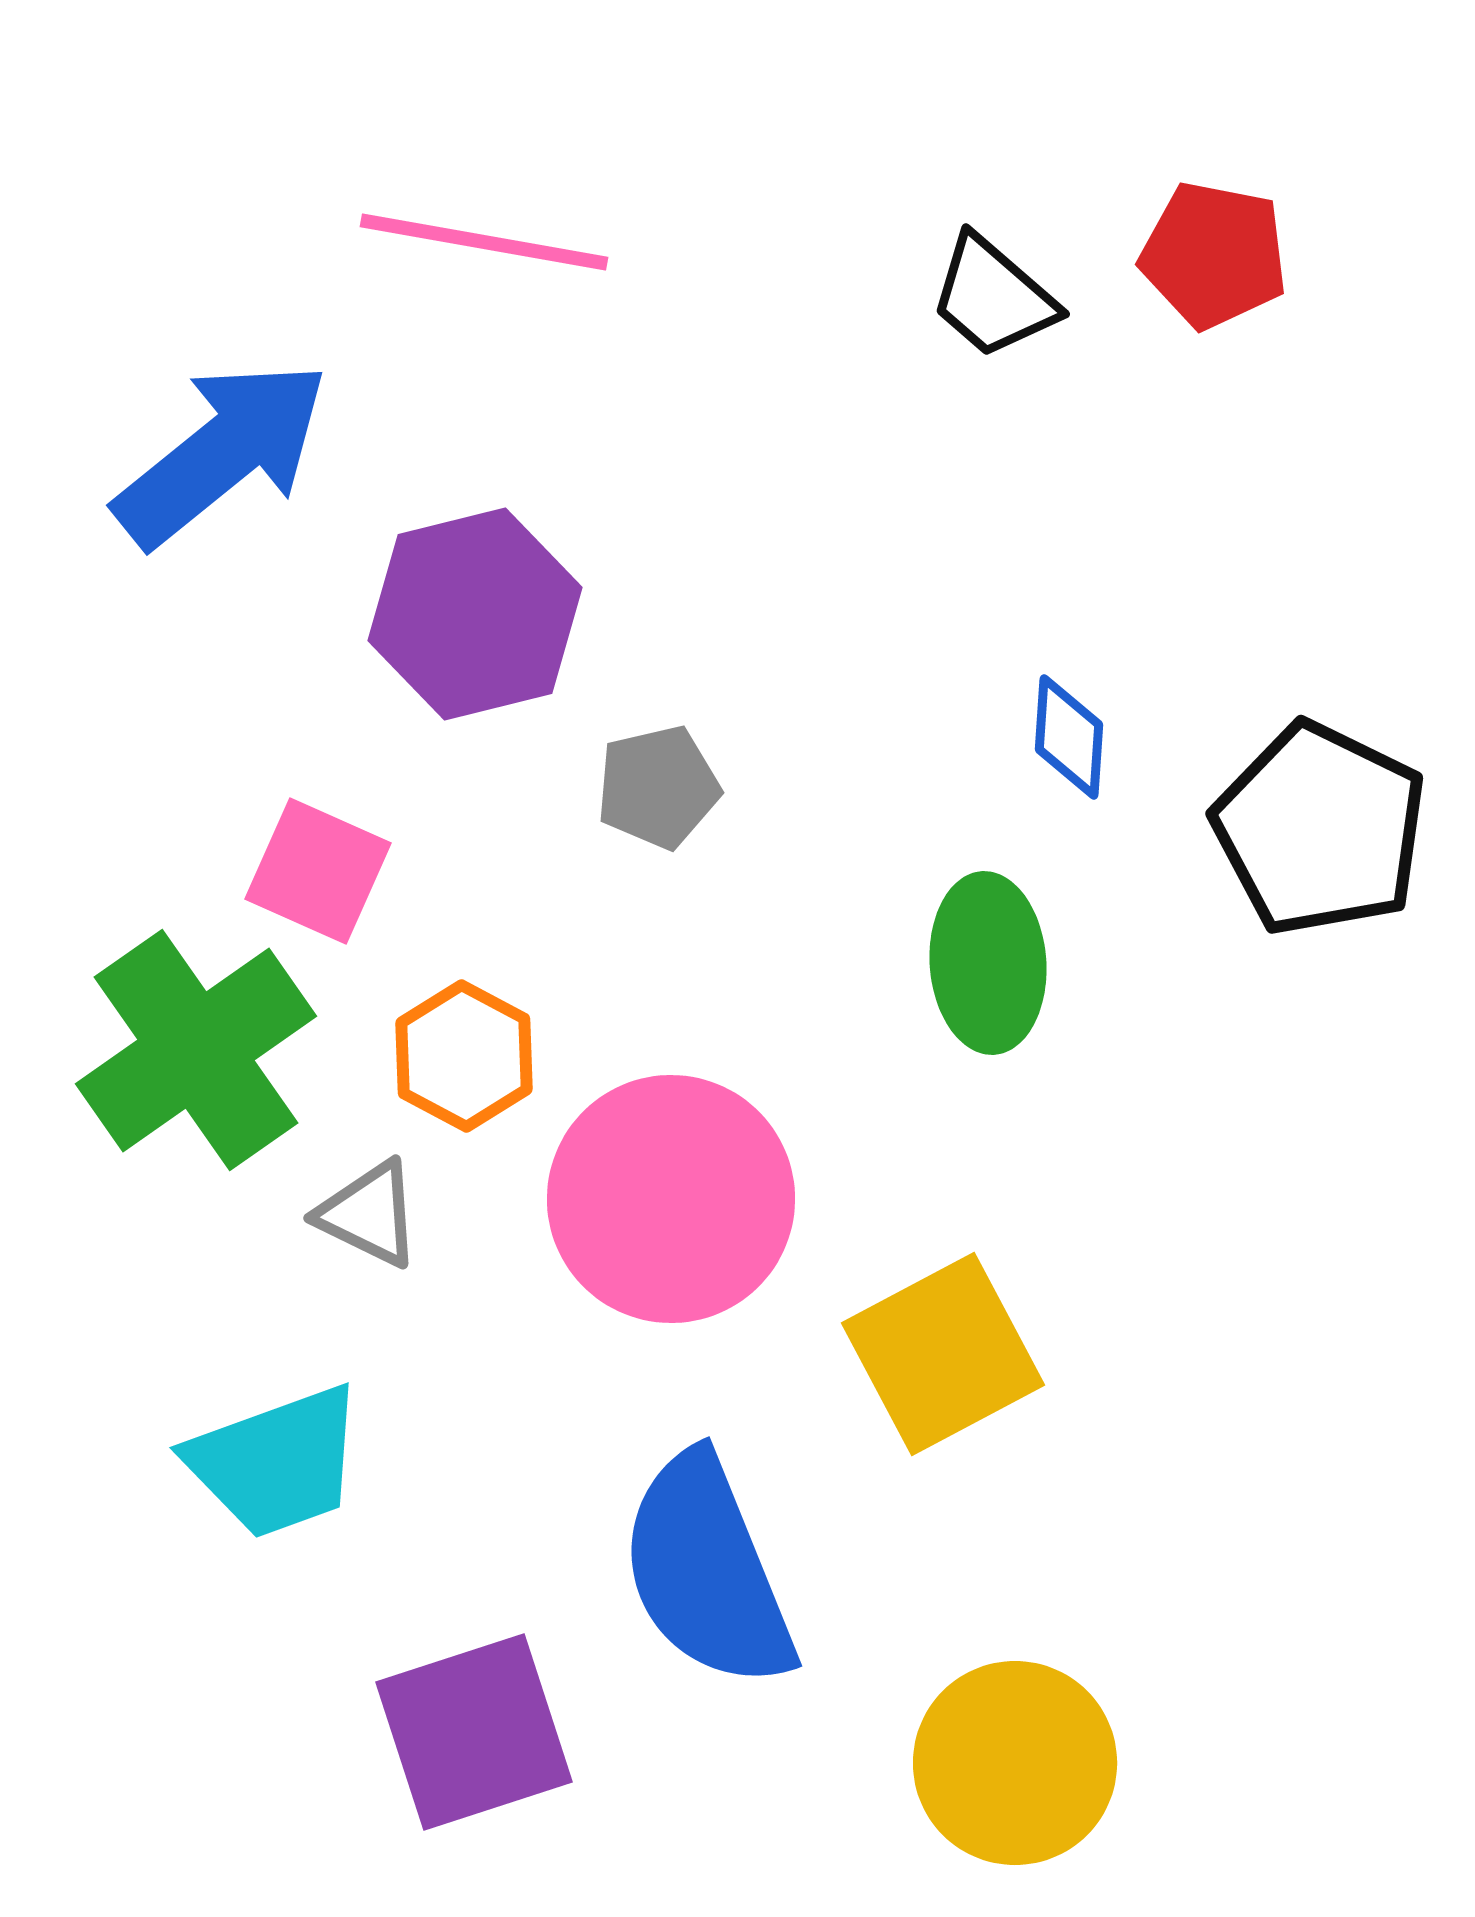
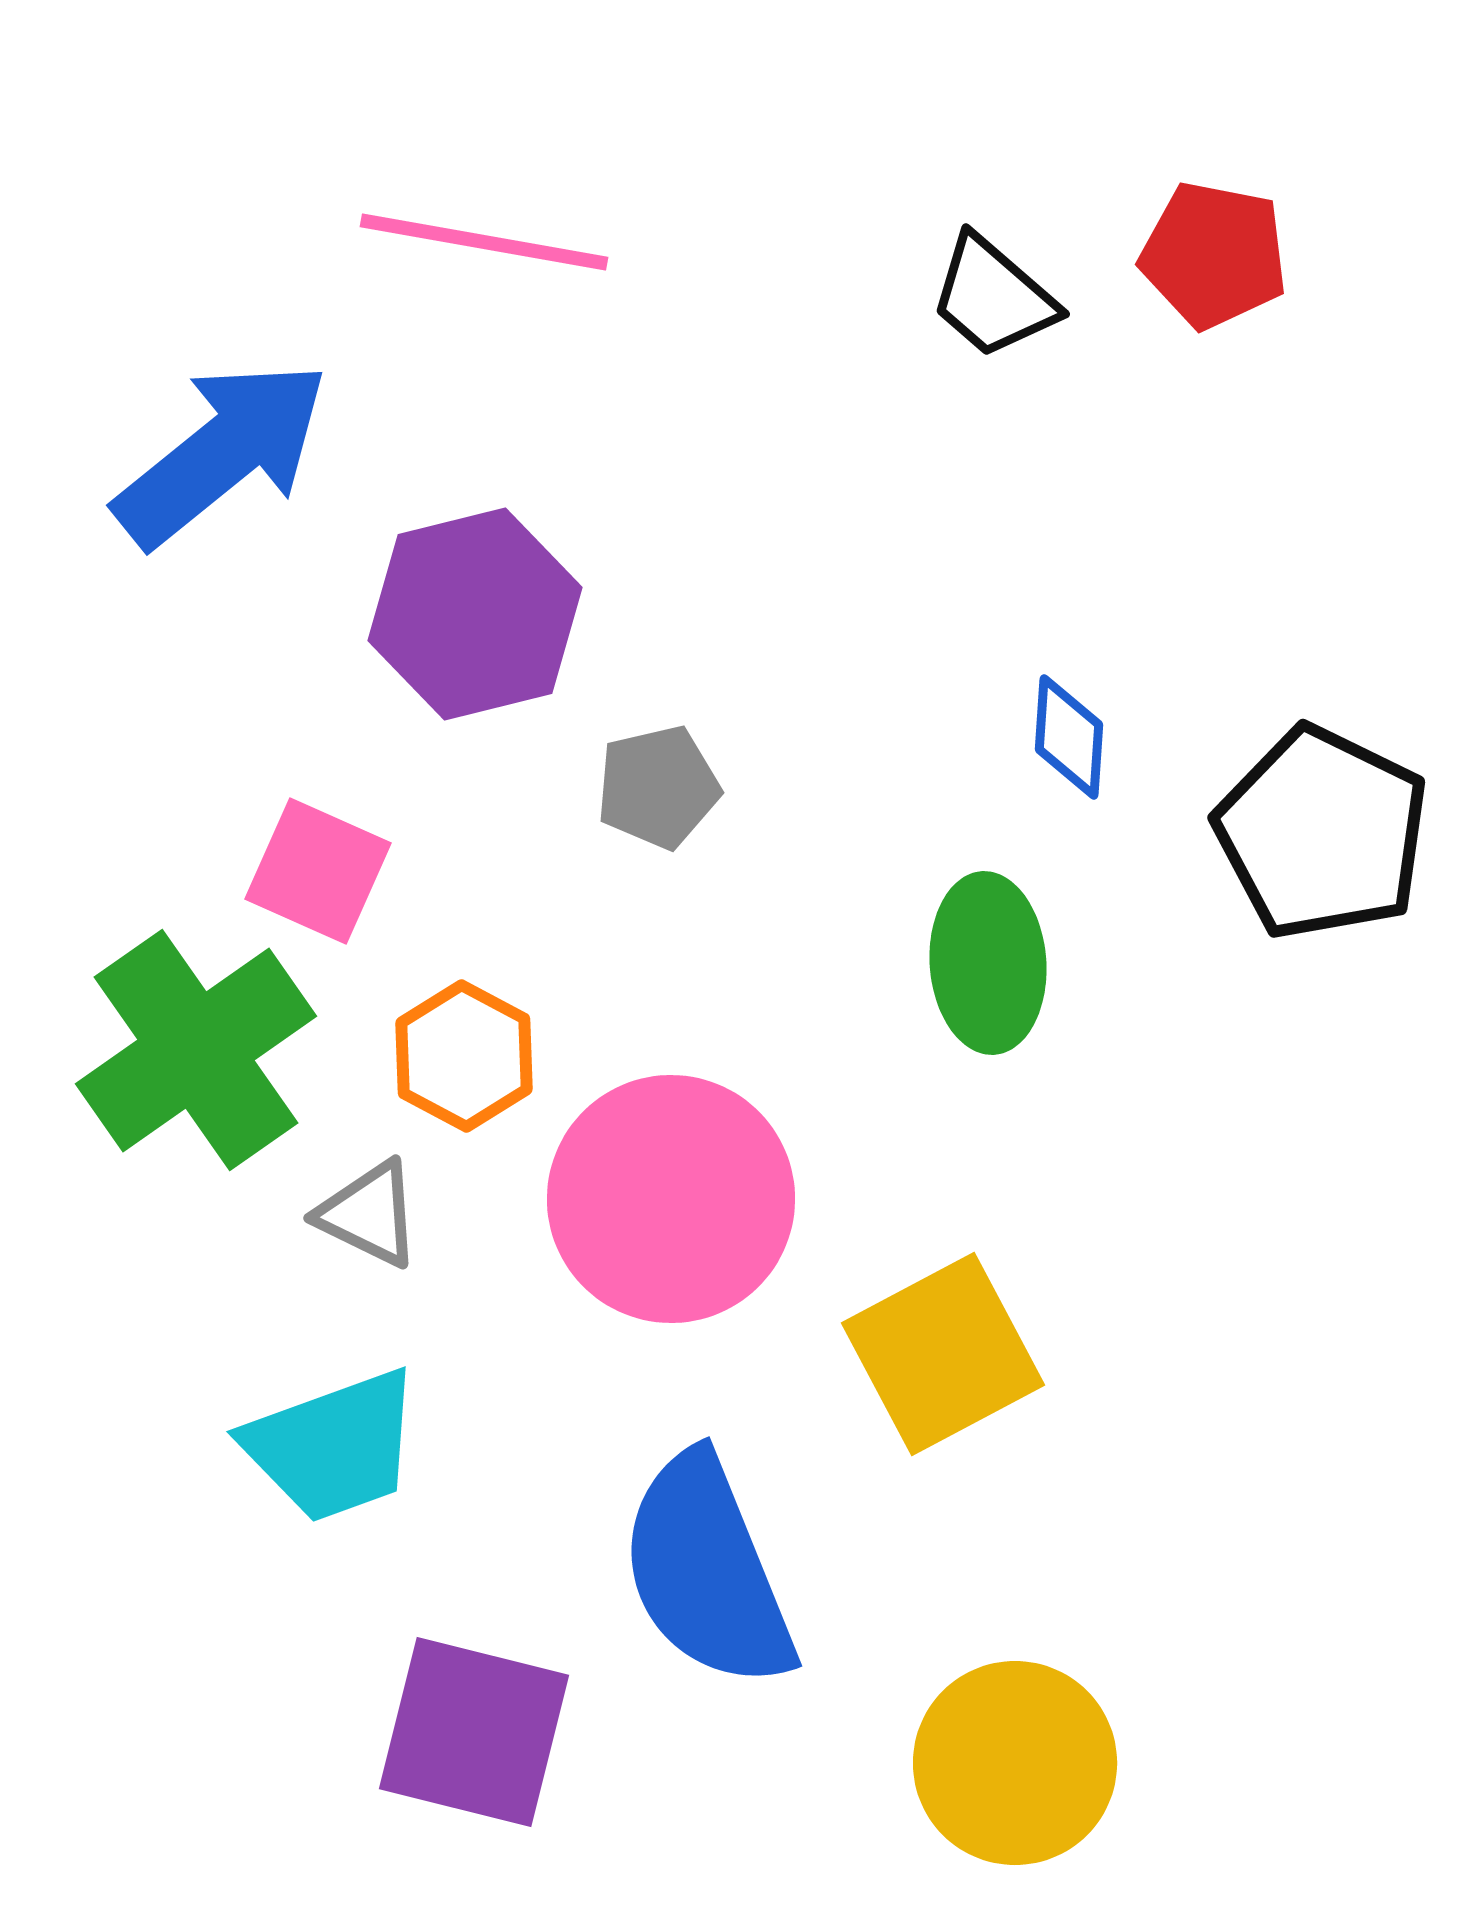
black pentagon: moved 2 px right, 4 px down
cyan trapezoid: moved 57 px right, 16 px up
purple square: rotated 32 degrees clockwise
